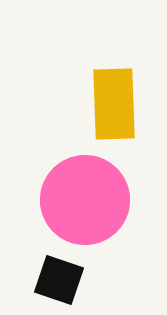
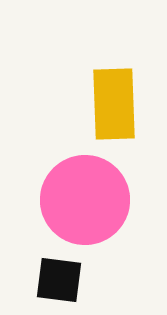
black square: rotated 12 degrees counterclockwise
